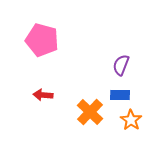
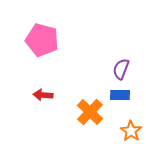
purple semicircle: moved 4 px down
orange star: moved 11 px down
